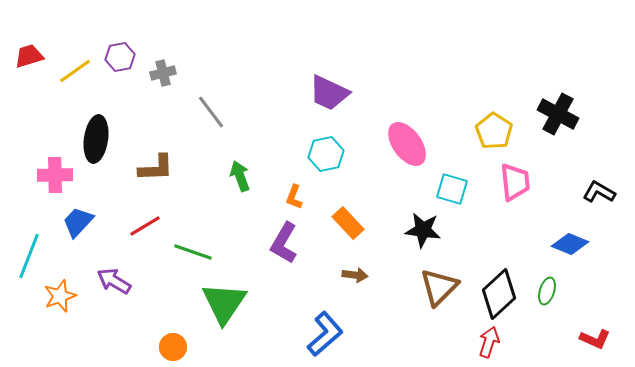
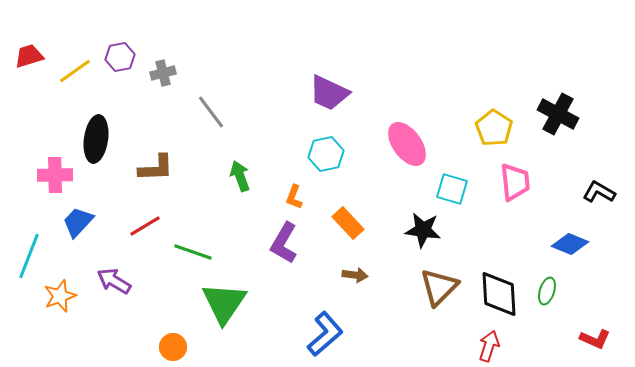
yellow pentagon: moved 3 px up
black diamond: rotated 51 degrees counterclockwise
red arrow: moved 4 px down
